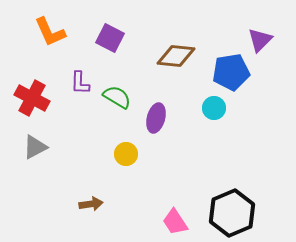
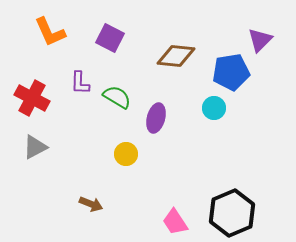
brown arrow: rotated 30 degrees clockwise
